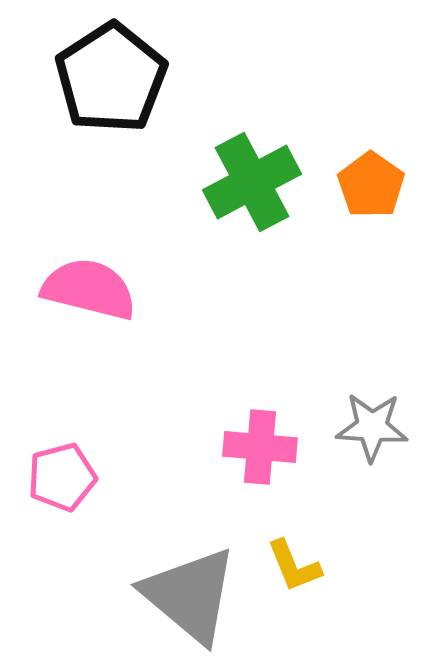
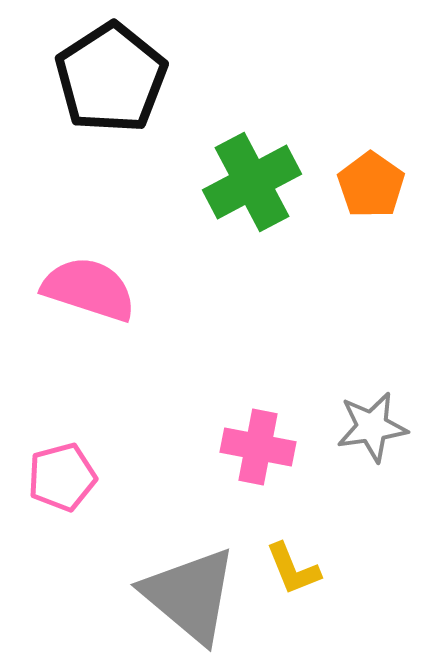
pink semicircle: rotated 4 degrees clockwise
gray star: rotated 12 degrees counterclockwise
pink cross: moved 2 px left; rotated 6 degrees clockwise
yellow L-shape: moved 1 px left, 3 px down
